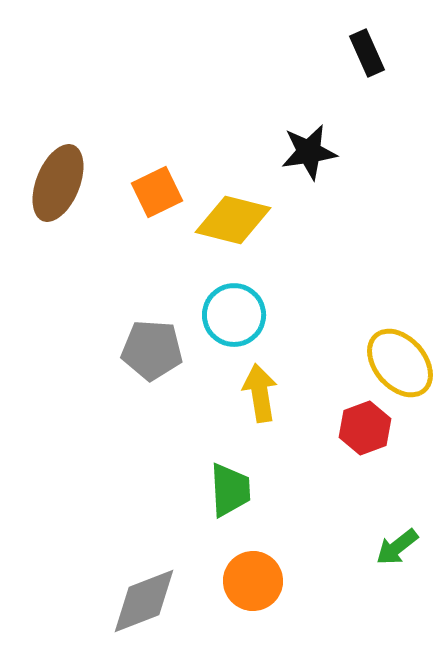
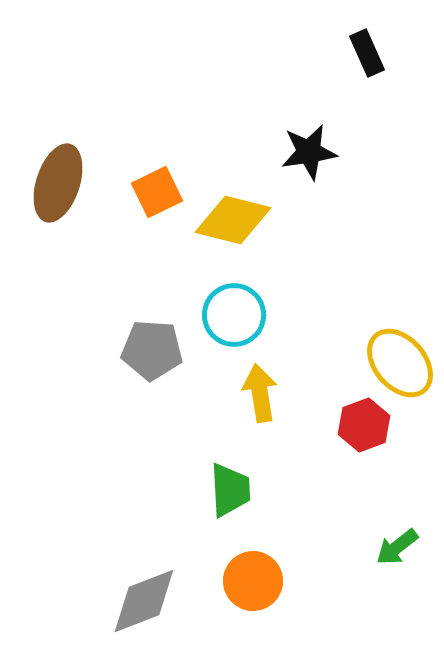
brown ellipse: rotated 4 degrees counterclockwise
red hexagon: moved 1 px left, 3 px up
